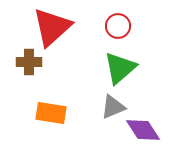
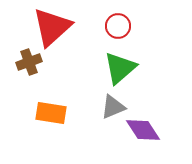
brown cross: rotated 20 degrees counterclockwise
